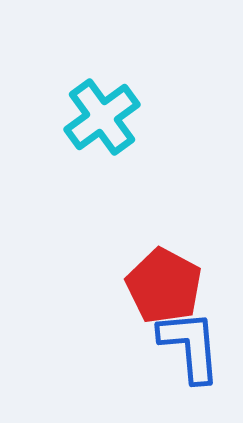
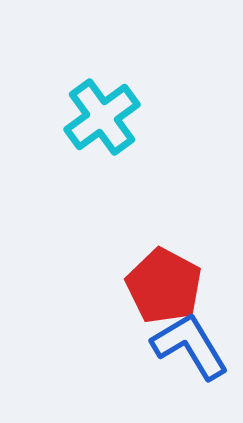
blue L-shape: rotated 26 degrees counterclockwise
